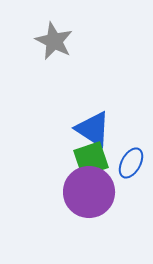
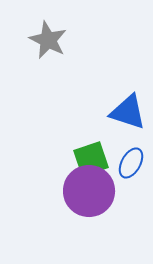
gray star: moved 6 px left, 1 px up
blue triangle: moved 35 px right, 17 px up; rotated 15 degrees counterclockwise
purple circle: moved 1 px up
